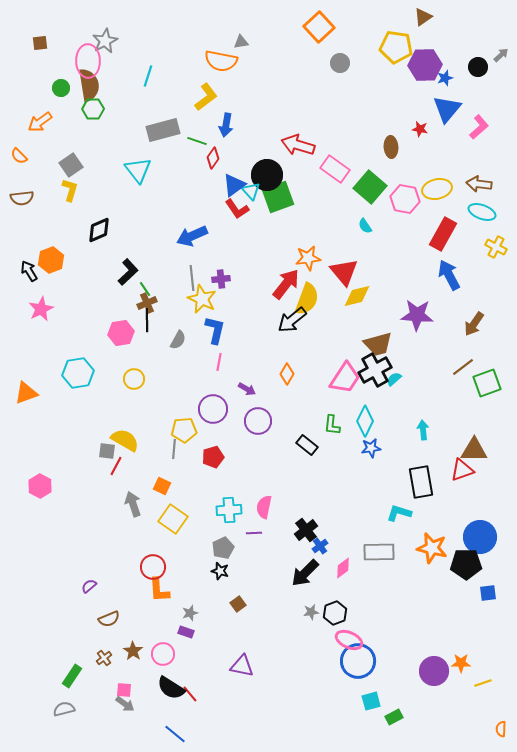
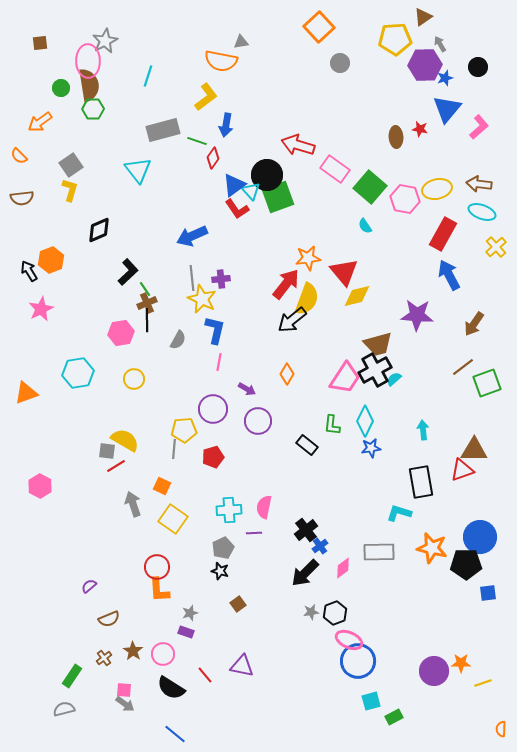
yellow pentagon at (396, 47): moved 1 px left, 8 px up; rotated 12 degrees counterclockwise
gray arrow at (501, 55): moved 61 px left, 11 px up; rotated 77 degrees counterclockwise
brown ellipse at (391, 147): moved 5 px right, 10 px up
yellow cross at (496, 247): rotated 20 degrees clockwise
red line at (116, 466): rotated 30 degrees clockwise
red circle at (153, 567): moved 4 px right
red line at (190, 694): moved 15 px right, 19 px up
